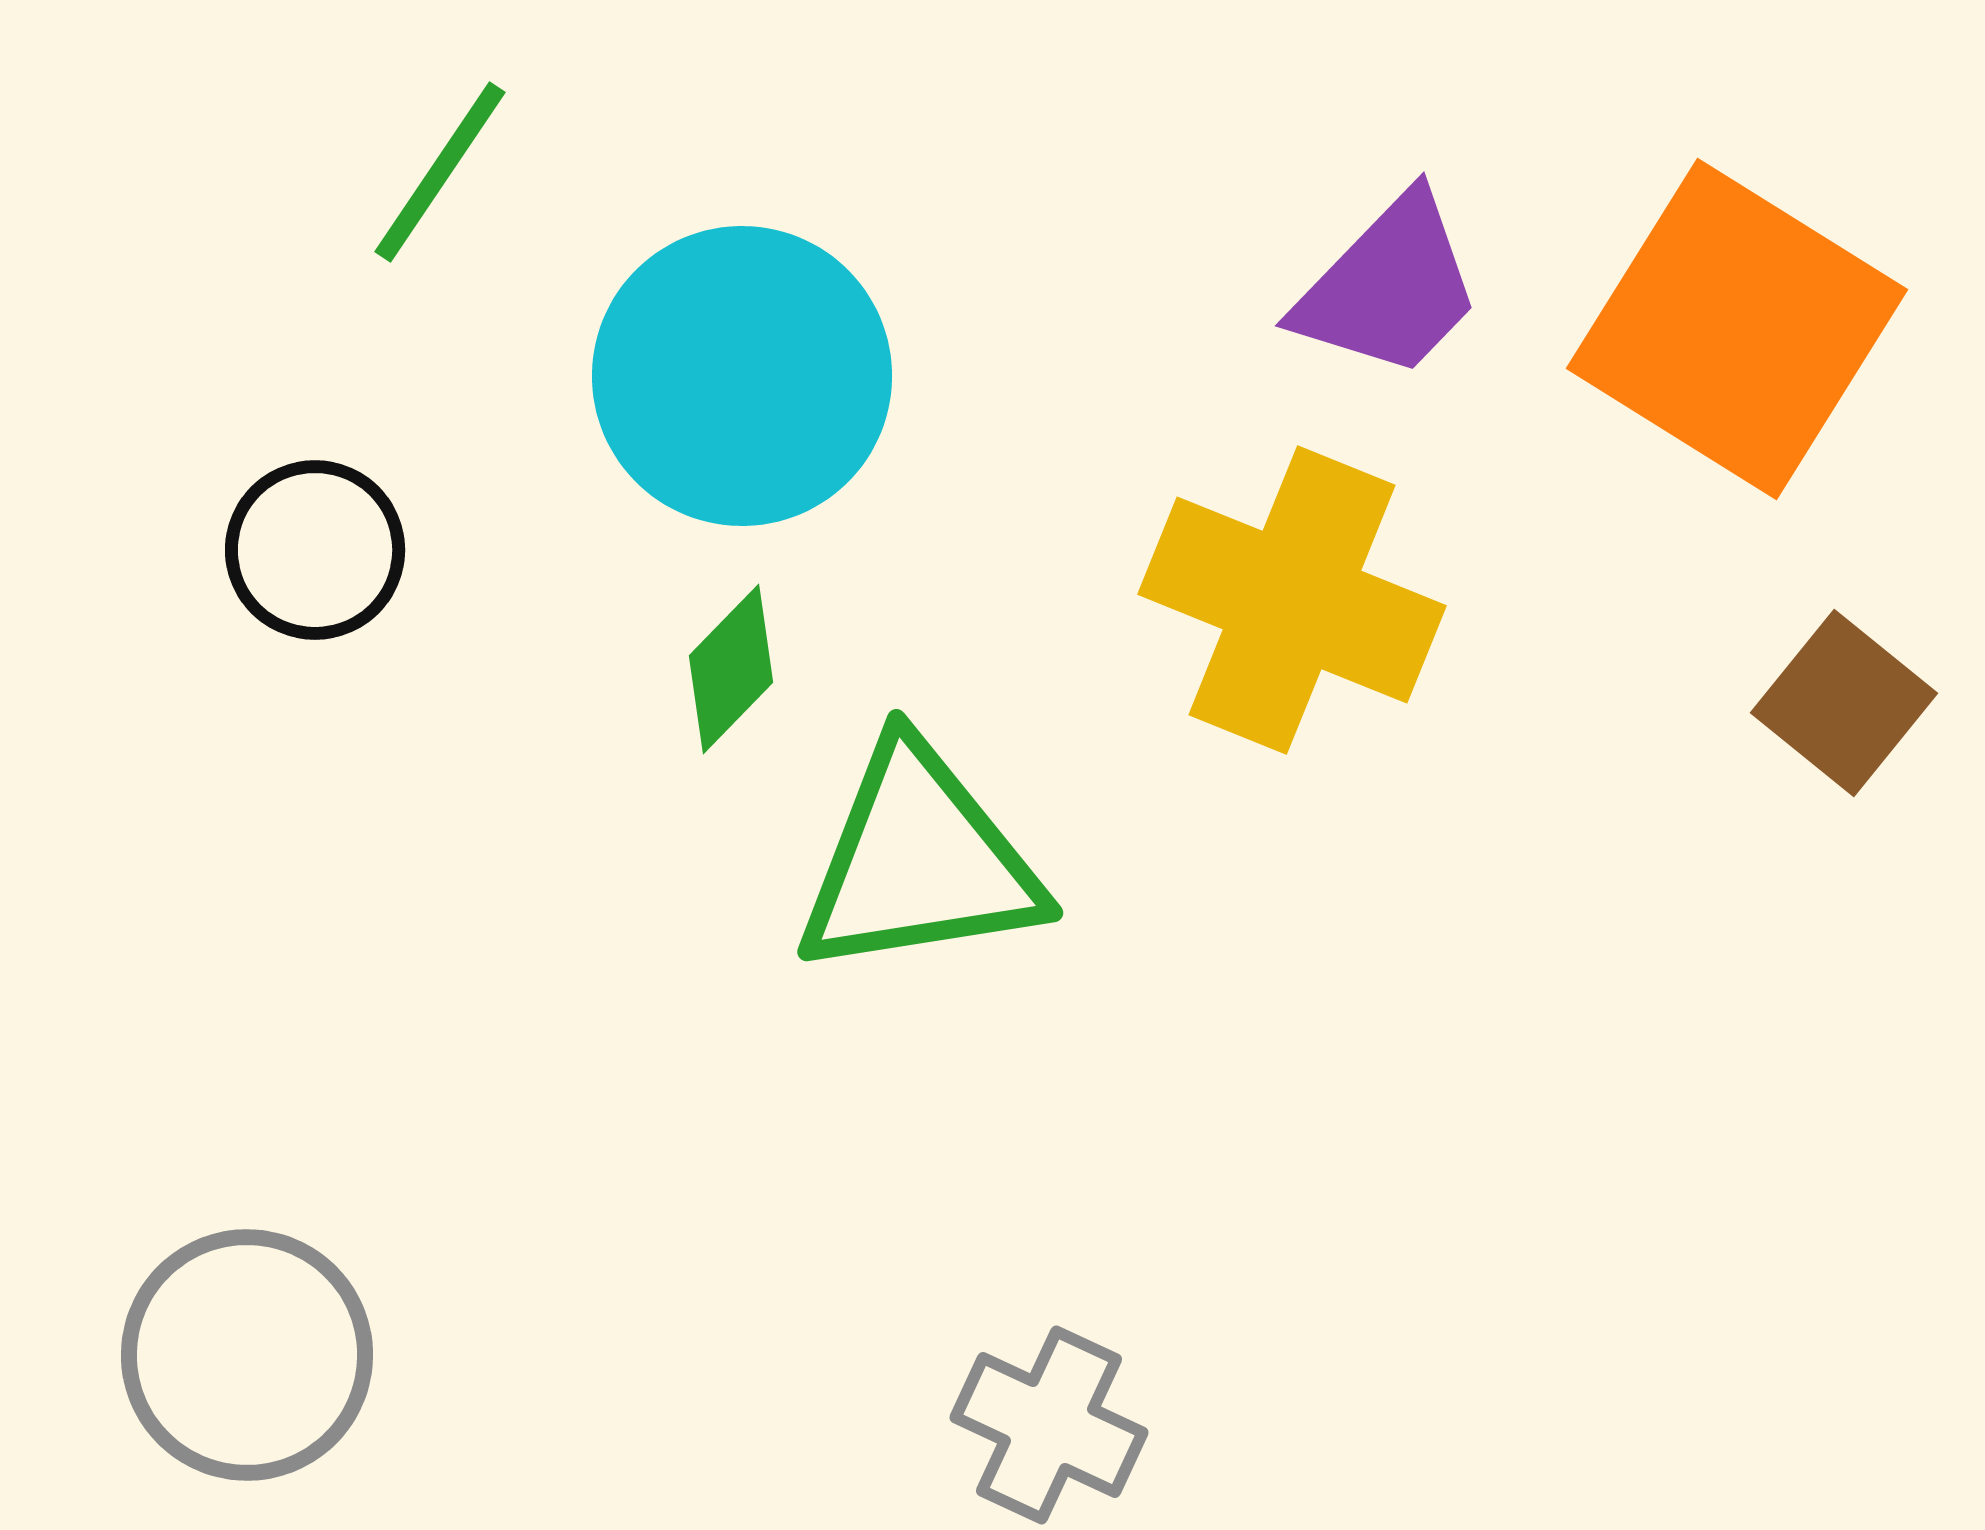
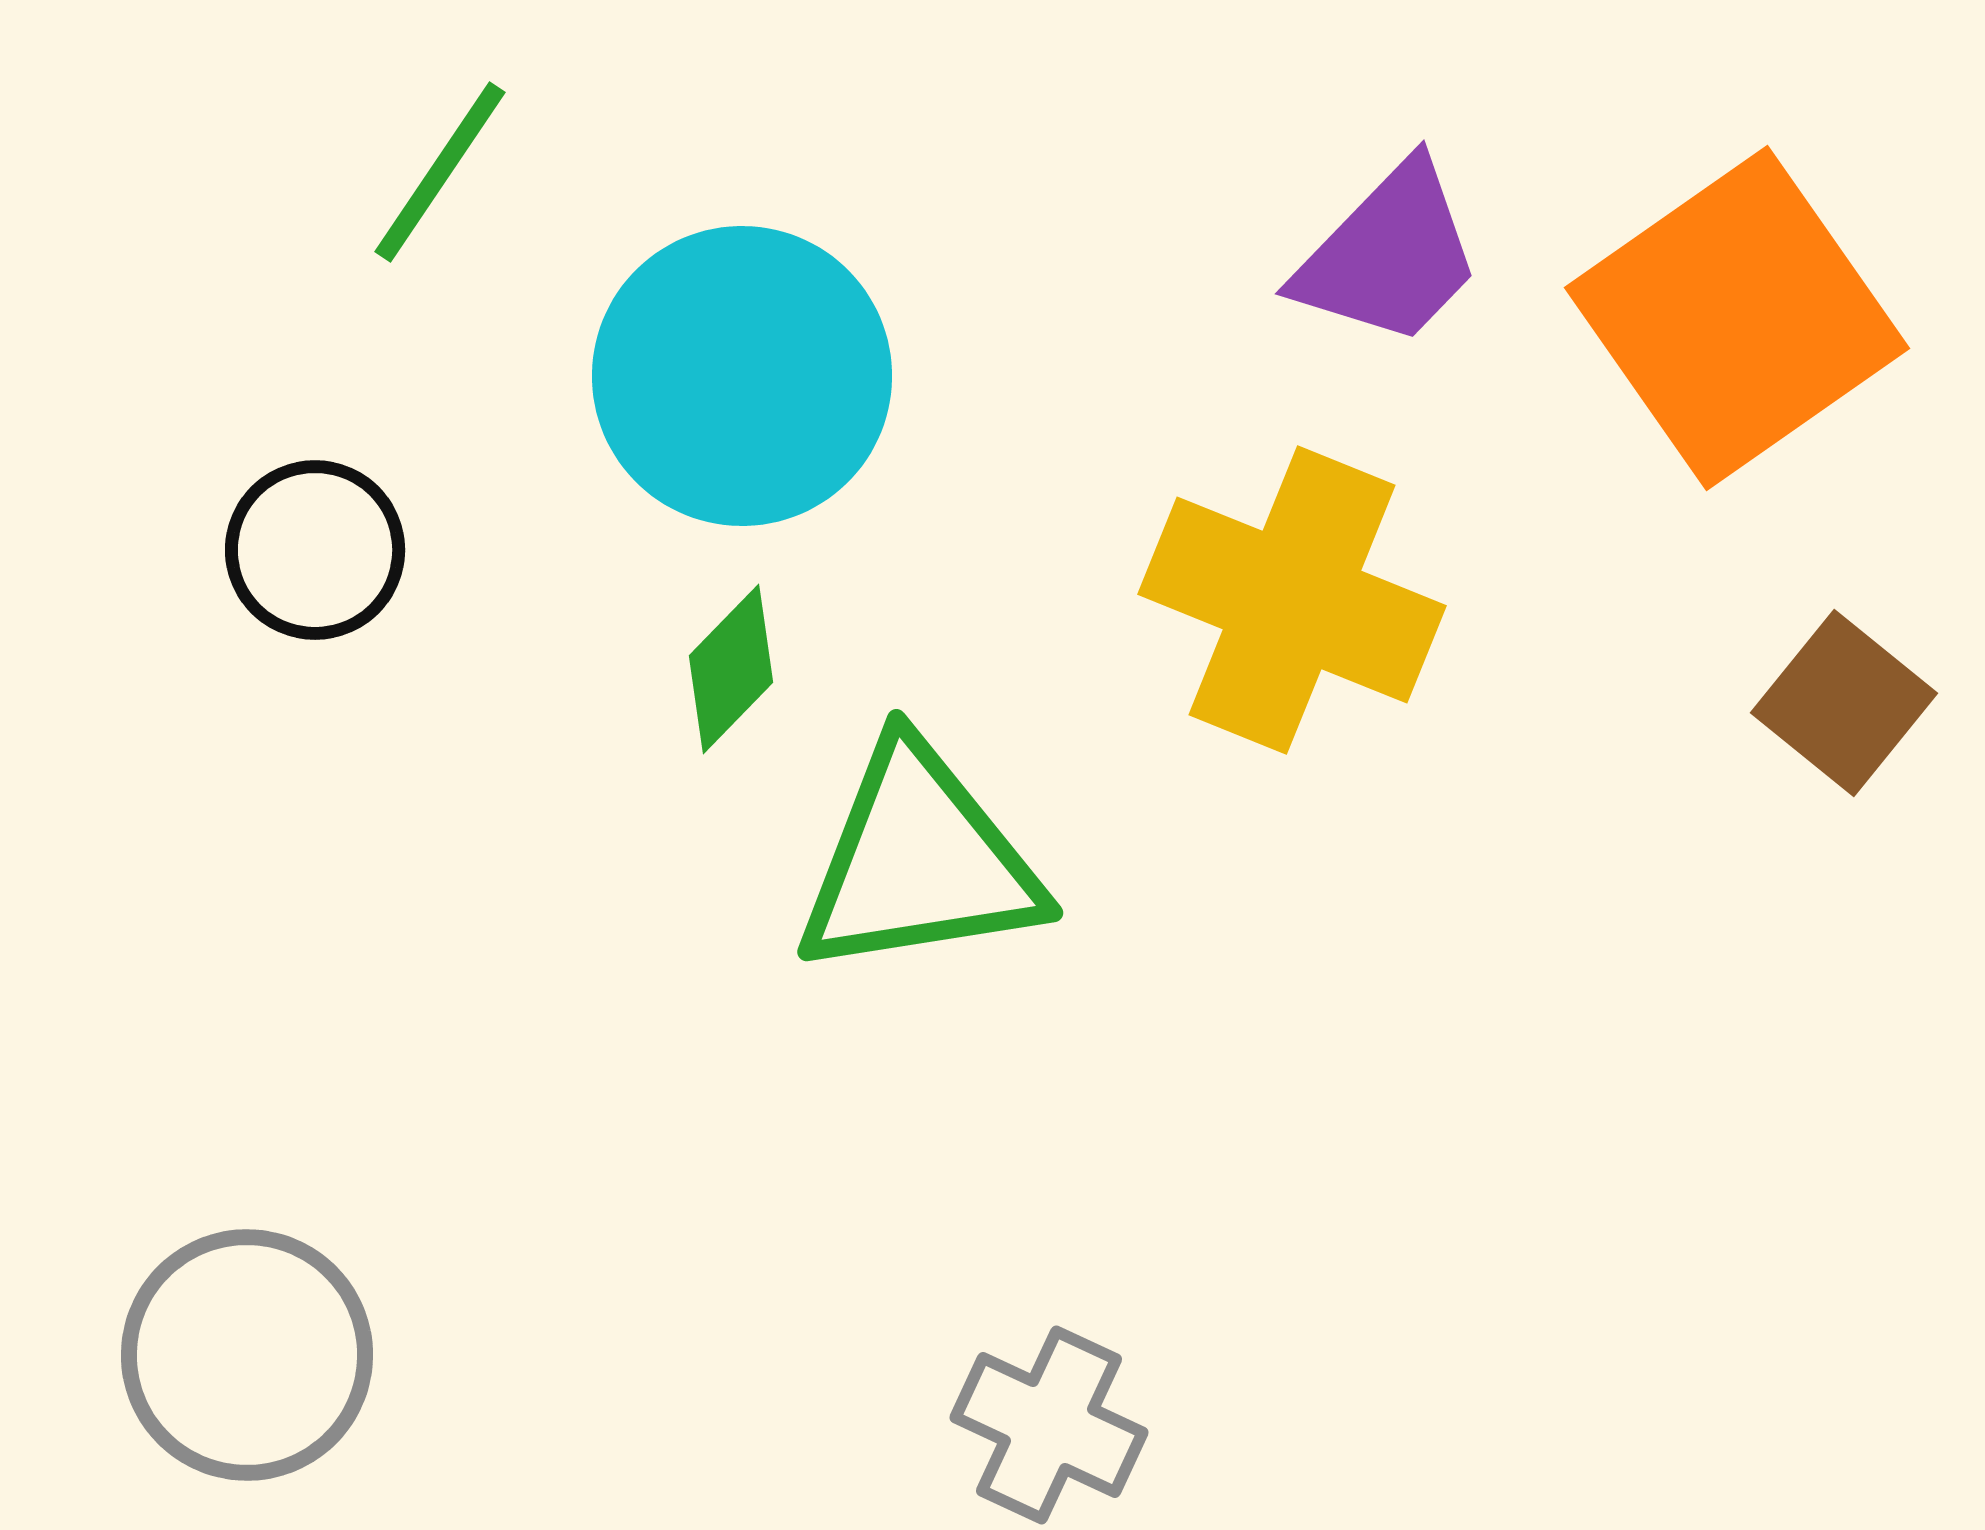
purple trapezoid: moved 32 px up
orange square: moved 11 px up; rotated 23 degrees clockwise
